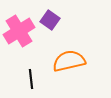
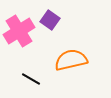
orange semicircle: moved 2 px right, 1 px up
black line: rotated 54 degrees counterclockwise
